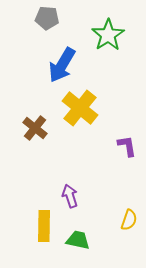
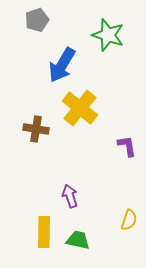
gray pentagon: moved 10 px left, 2 px down; rotated 25 degrees counterclockwise
green star: rotated 20 degrees counterclockwise
brown cross: moved 1 px right, 1 px down; rotated 30 degrees counterclockwise
yellow rectangle: moved 6 px down
